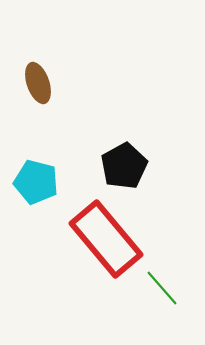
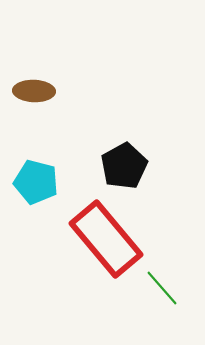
brown ellipse: moved 4 px left, 8 px down; rotated 69 degrees counterclockwise
